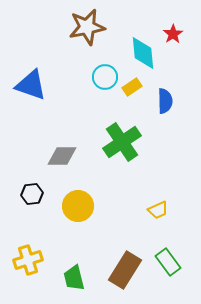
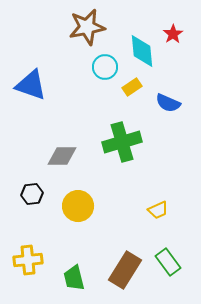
cyan diamond: moved 1 px left, 2 px up
cyan circle: moved 10 px up
blue semicircle: moved 3 px right, 2 px down; rotated 115 degrees clockwise
green cross: rotated 18 degrees clockwise
yellow cross: rotated 12 degrees clockwise
